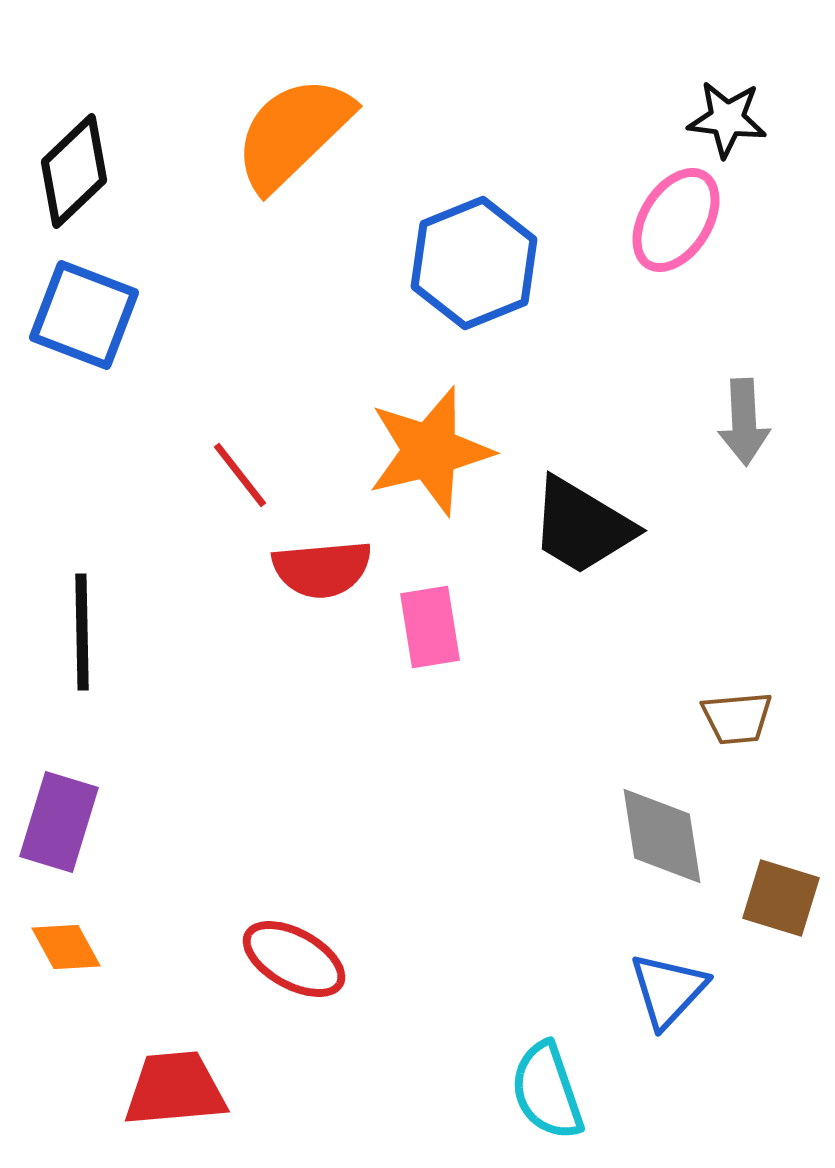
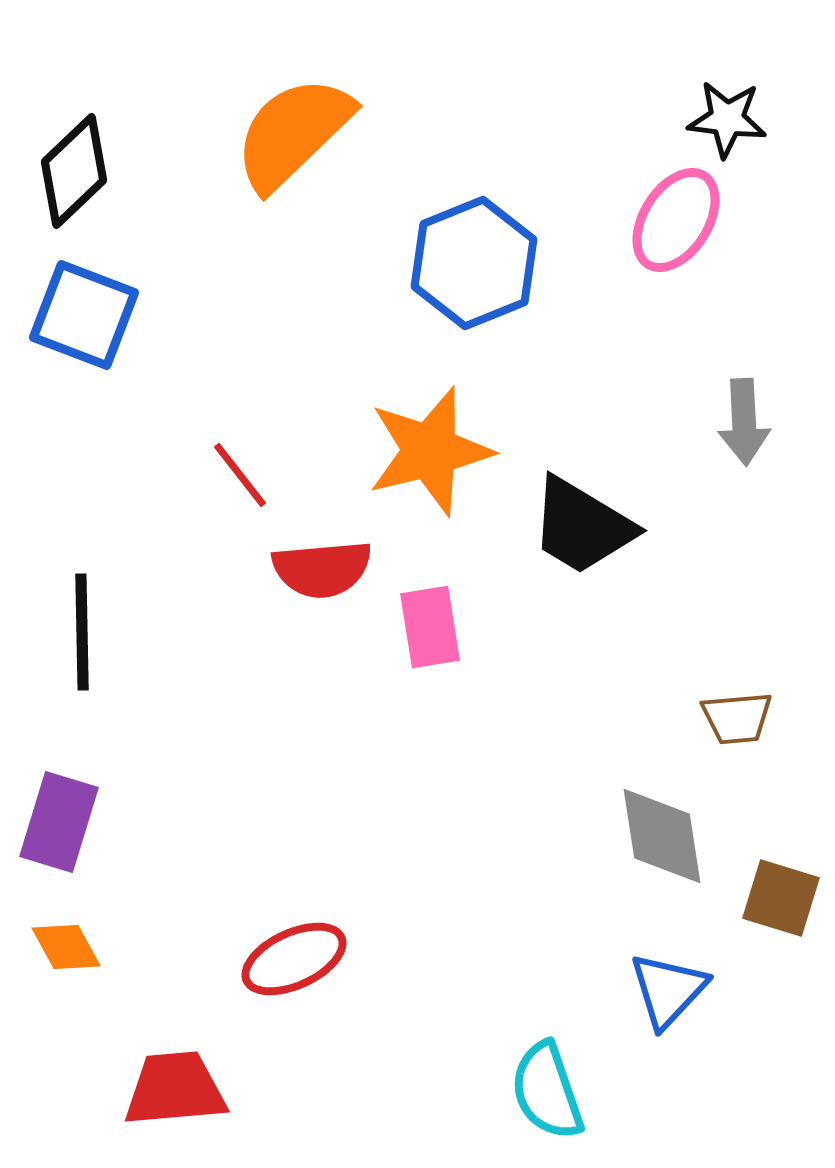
red ellipse: rotated 54 degrees counterclockwise
